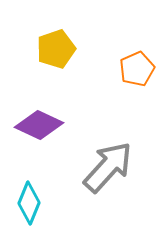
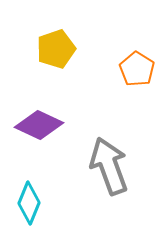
orange pentagon: rotated 16 degrees counterclockwise
gray arrow: moved 1 px right, 1 px up; rotated 62 degrees counterclockwise
